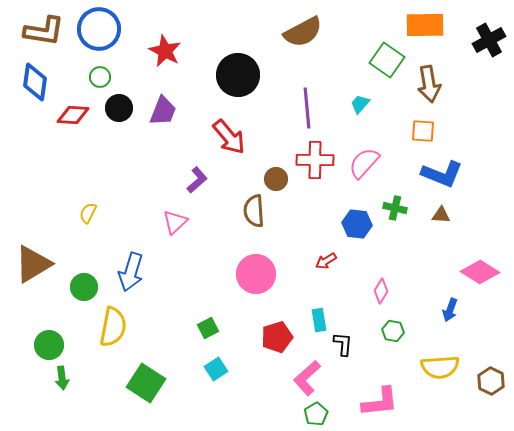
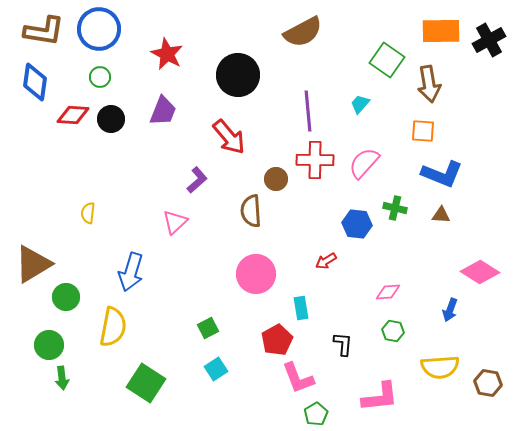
orange rectangle at (425, 25): moved 16 px right, 6 px down
red star at (165, 51): moved 2 px right, 3 px down
black circle at (119, 108): moved 8 px left, 11 px down
purple line at (307, 108): moved 1 px right, 3 px down
brown semicircle at (254, 211): moved 3 px left
yellow semicircle at (88, 213): rotated 20 degrees counterclockwise
green circle at (84, 287): moved 18 px left, 10 px down
pink diamond at (381, 291): moved 7 px right, 1 px down; rotated 55 degrees clockwise
cyan rectangle at (319, 320): moved 18 px left, 12 px up
red pentagon at (277, 337): moved 3 px down; rotated 12 degrees counterclockwise
pink L-shape at (307, 378): moved 9 px left; rotated 69 degrees counterclockwise
brown hexagon at (491, 381): moved 3 px left, 2 px down; rotated 16 degrees counterclockwise
pink L-shape at (380, 402): moved 5 px up
